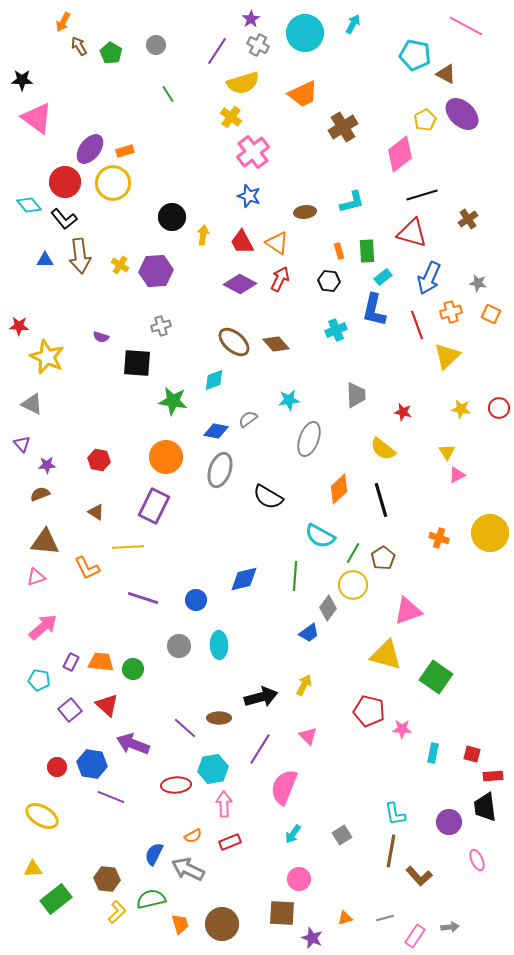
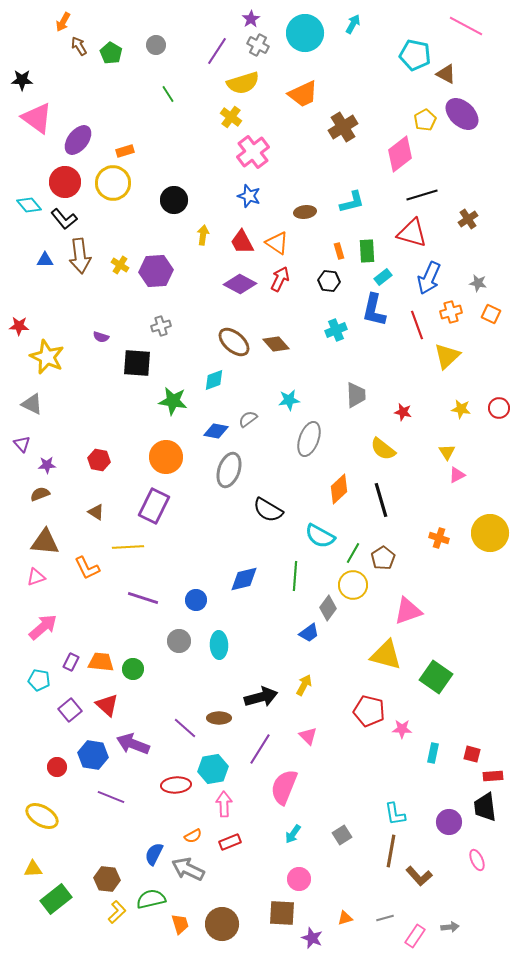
purple ellipse at (90, 149): moved 12 px left, 9 px up
black circle at (172, 217): moved 2 px right, 17 px up
gray ellipse at (220, 470): moved 9 px right
black semicircle at (268, 497): moved 13 px down
gray circle at (179, 646): moved 5 px up
blue hexagon at (92, 764): moved 1 px right, 9 px up
